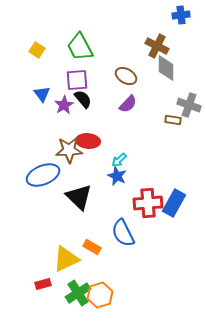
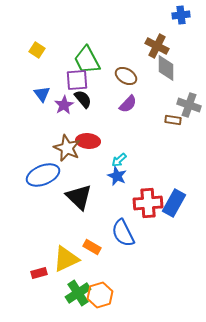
green trapezoid: moved 7 px right, 13 px down
brown star: moved 2 px left, 2 px up; rotated 28 degrees clockwise
red rectangle: moved 4 px left, 11 px up
